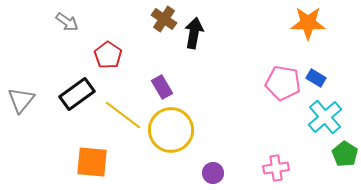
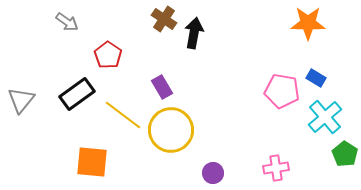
pink pentagon: moved 1 px left, 8 px down
